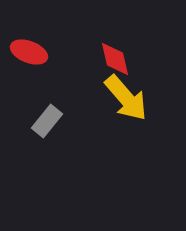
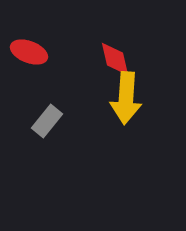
yellow arrow: rotated 45 degrees clockwise
